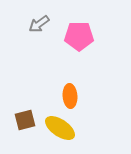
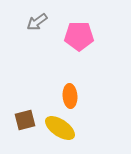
gray arrow: moved 2 px left, 2 px up
